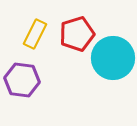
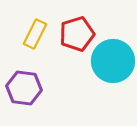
cyan circle: moved 3 px down
purple hexagon: moved 2 px right, 8 px down
